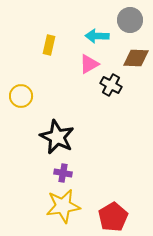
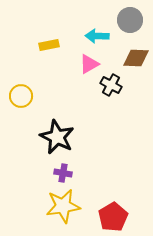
yellow rectangle: rotated 66 degrees clockwise
